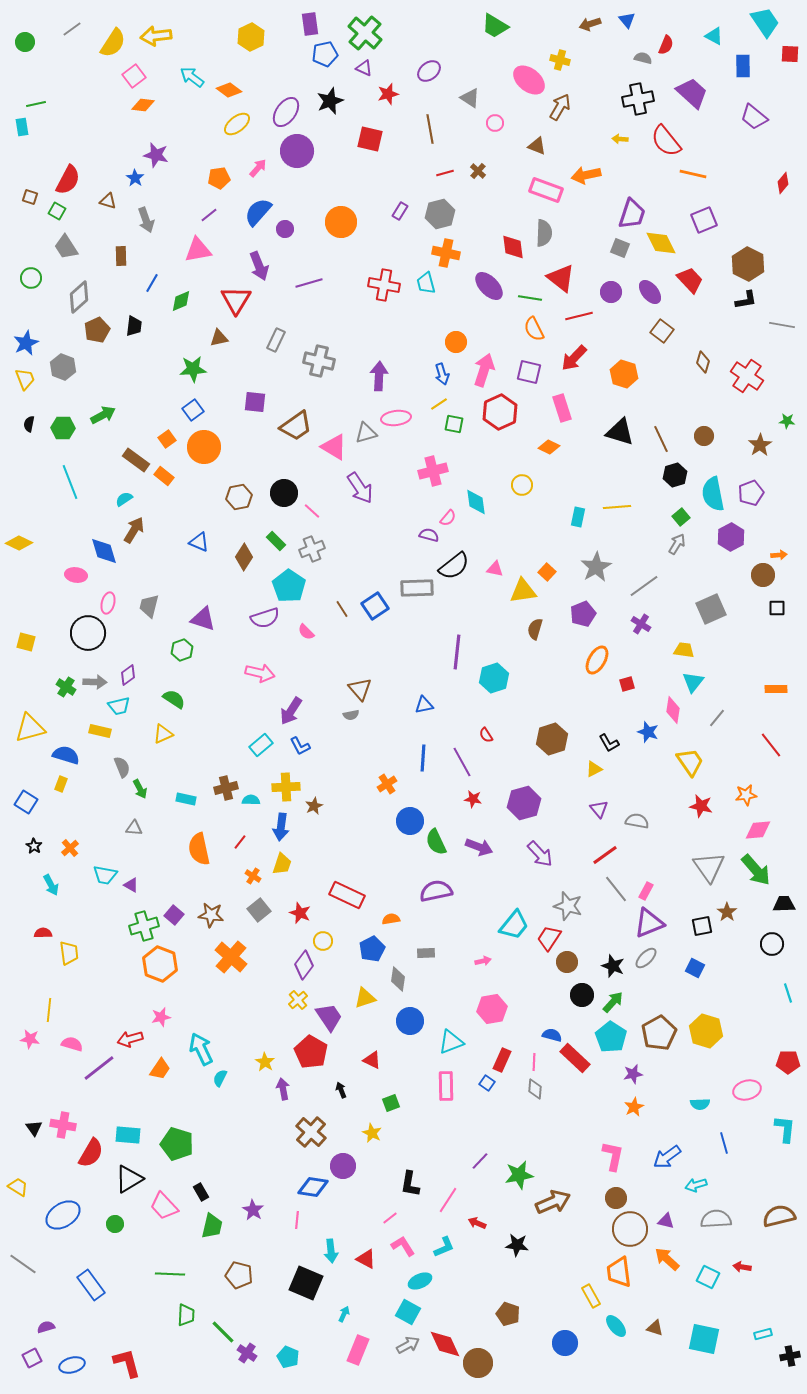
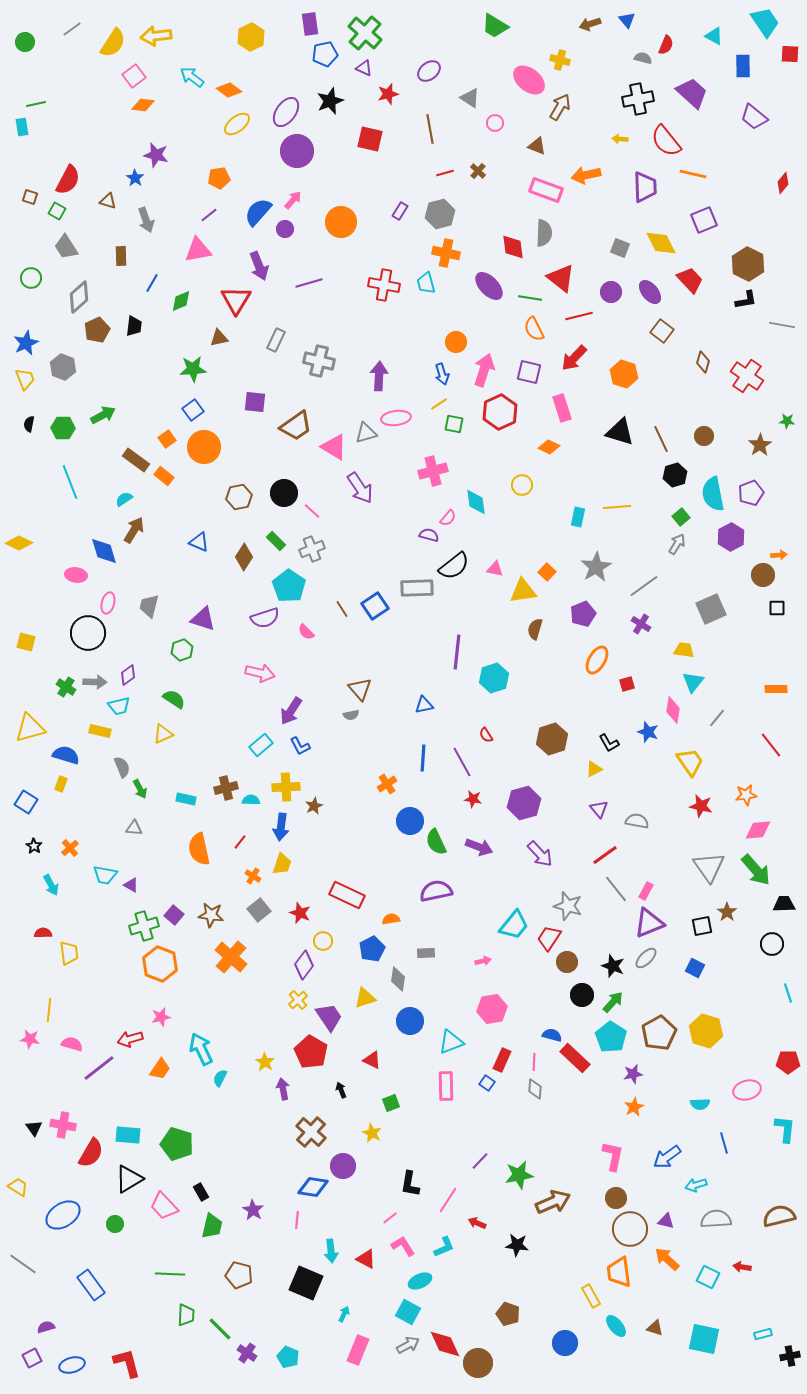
pink arrow at (258, 168): moved 35 px right, 32 px down
purple trapezoid at (632, 214): moved 13 px right, 27 px up; rotated 20 degrees counterclockwise
green line at (223, 1332): moved 3 px left, 3 px up
